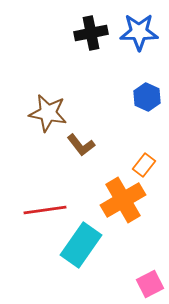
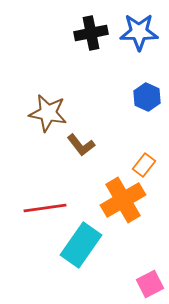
red line: moved 2 px up
